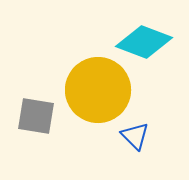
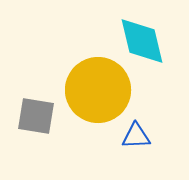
cyan diamond: moved 2 px left, 1 px up; rotated 56 degrees clockwise
blue triangle: moved 1 px right; rotated 48 degrees counterclockwise
